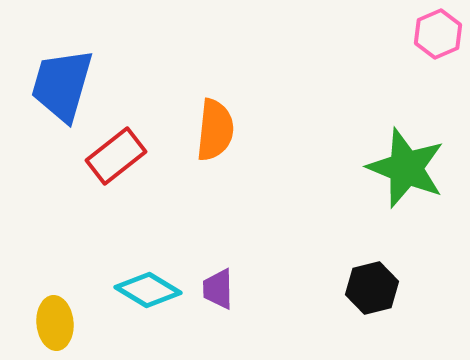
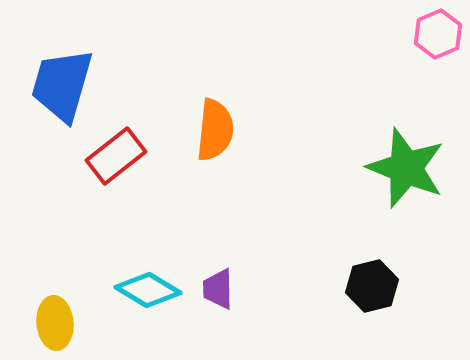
black hexagon: moved 2 px up
